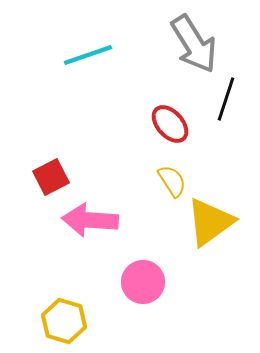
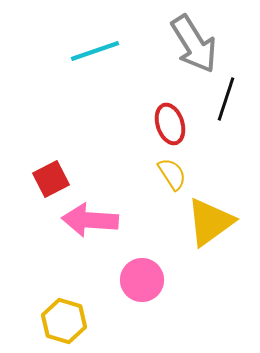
cyan line: moved 7 px right, 4 px up
red ellipse: rotated 24 degrees clockwise
red square: moved 2 px down
yellow semicircle: moved 7 px up
pink circle: moved 1 px left, 2 px up
